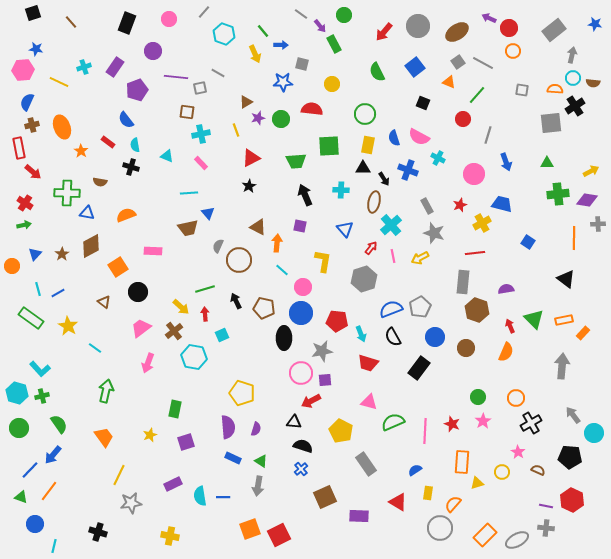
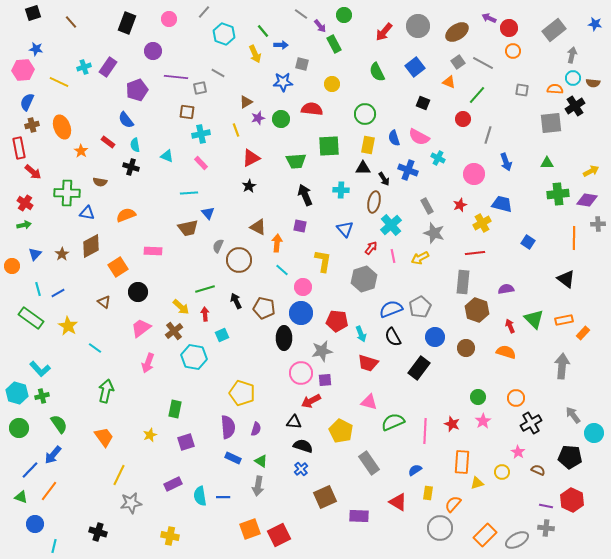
purple rectangle at (115, 67): moved 7 px left
orange semicircle at (506, 352): rotated 96 degrees counterclockwise
gray rectangle at (366, 464): moved 3 px right, 1 px up
